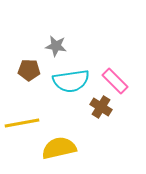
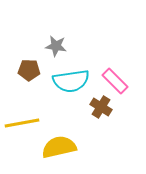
yellow semicircle: moved 1 px up
